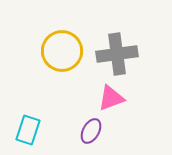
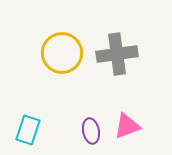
yellow circle: moved 2 px down
pink triangle: moved 16 px right, 28 px down
purple ellipse: rotated 40 degrees counterclockwise
